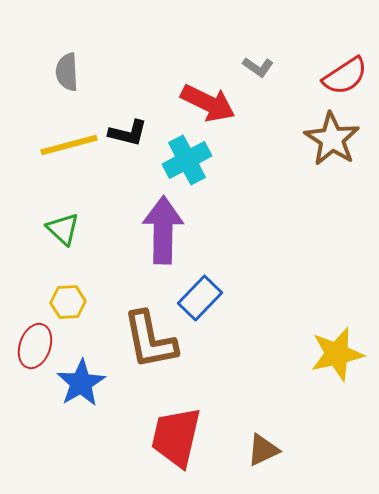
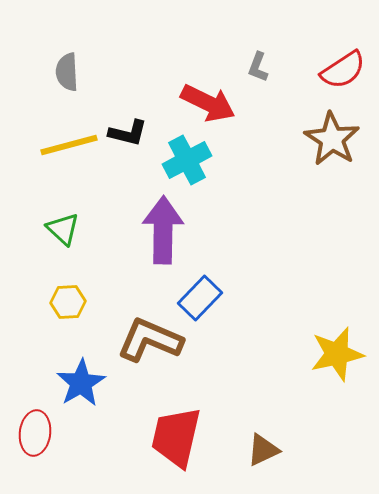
gray L-shape: rotated 76 degrees clockwise
red semicircle: moved 2 px left, 6 px up
brown L-shape: rotated 124 degrees clockwise
red ellipse: moved 87 px down; rotated 12 degrees counterclockwise
